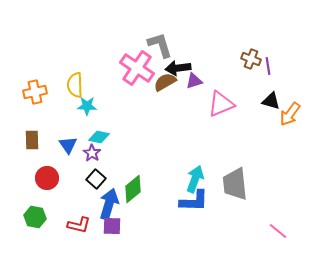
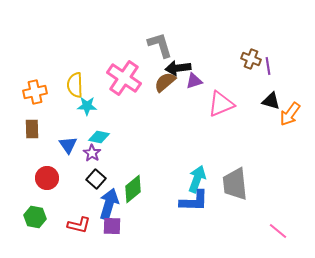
pink cross: moved 13 px left, 10 px down
brown semicircle: rotated 10 degrees counterclockwise
brown rectangle: moved 11 px up
cyan arrow: moved 2 px right
